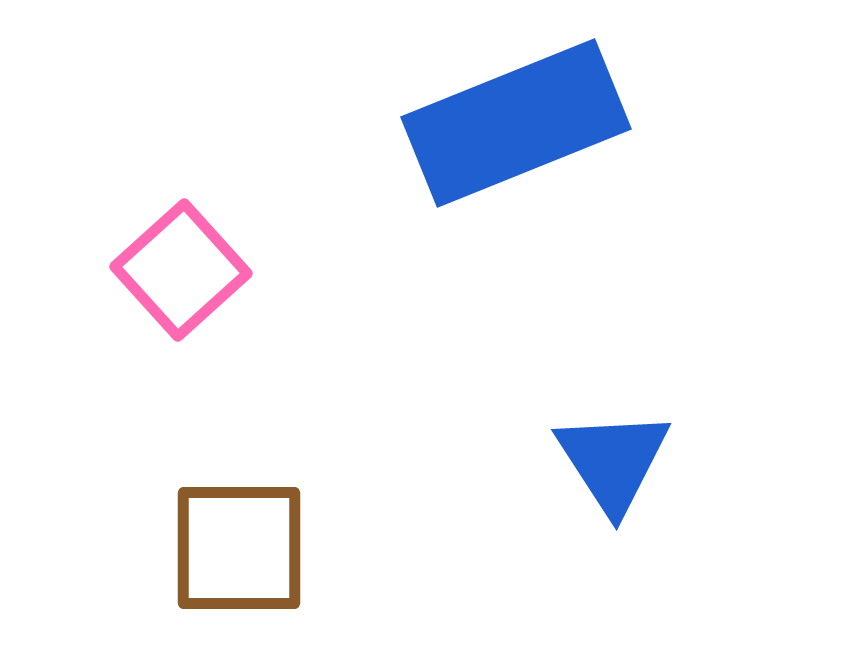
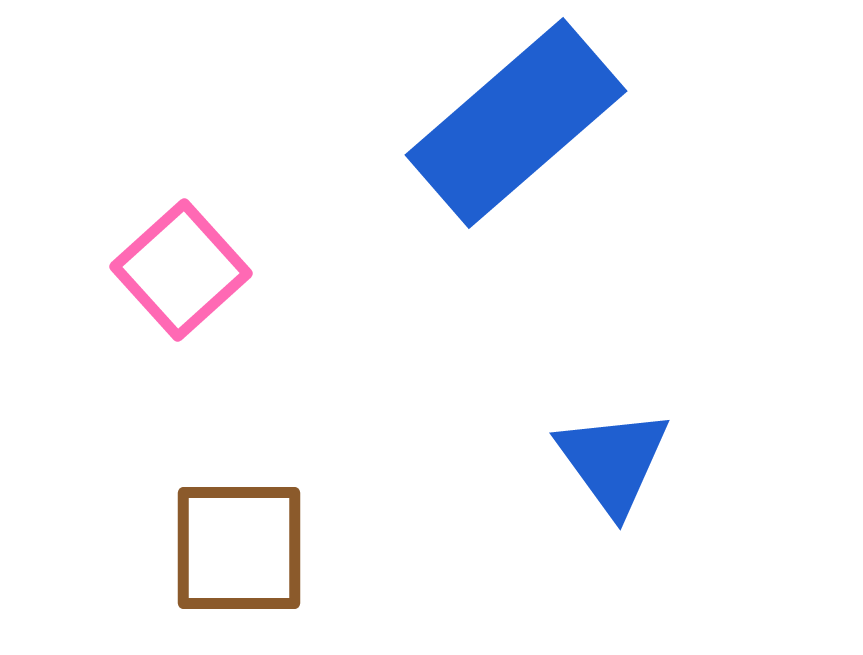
blue rectangle: rotated 19 degrees counterclockwise
blue triangle: rotated 3 degrees counterclockwise
